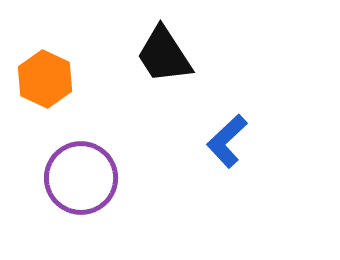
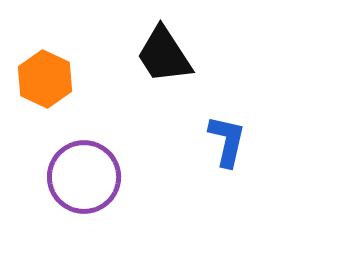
blue L-shape: rotated 146 degrees clockwise
purple circle: moved 3 px right, 1 px up
